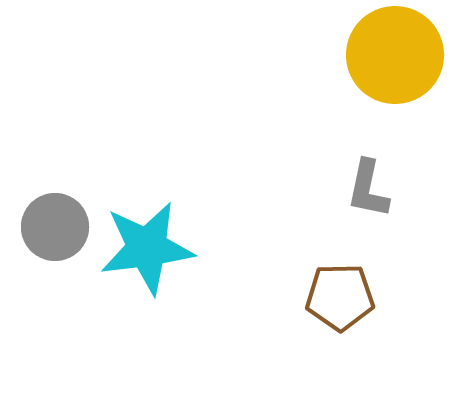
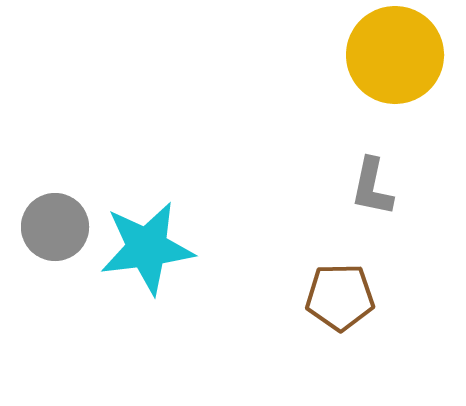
gray L-shape: moved 4 px right, 2 px up
